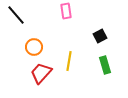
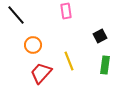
orange circle: moved 1 px left, 2 px up
yellow line: rotated 30 degrees counterclockwise
green rectangle: rotated 24 degrees clockwise
